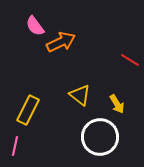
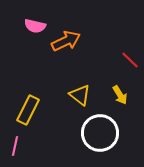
pink semicircle: rotated 40 degrees counterclockwise
orange arrow: moved 5 px right, 1 px up
red line: rotated 12 degrees clockwise
yellow arrow: moved 3 px right, 9 px up
white circle: moved 4 px up
